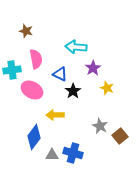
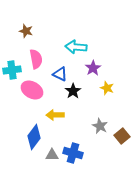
brown square: moved 2 px right
